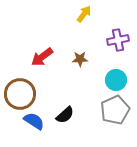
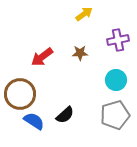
yellow arrow: rotated 18 degrees clockwise
brown star: moved 6 px up
gray pentagon: moved 5 px down; rotated 8 degrees clockwise
